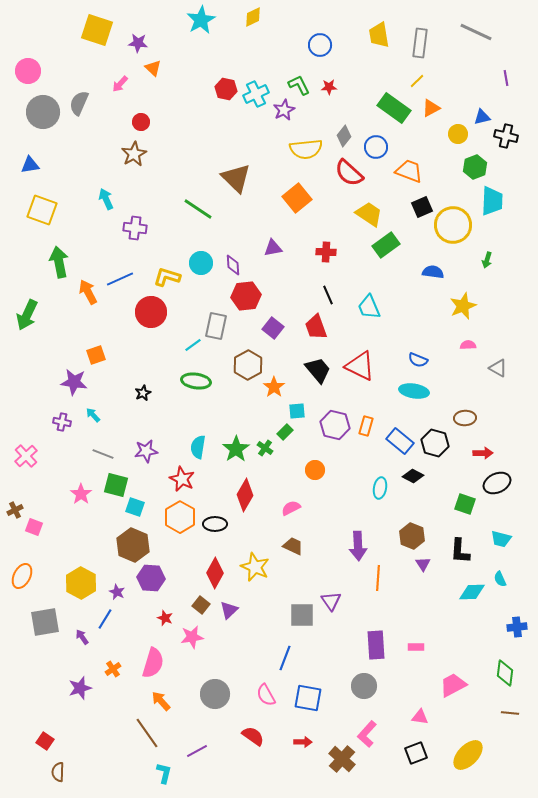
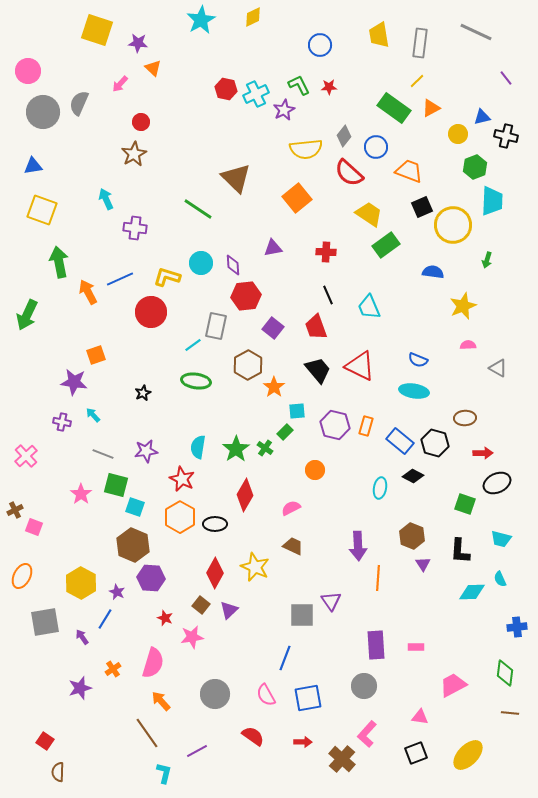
purple line at (506, 78): rotated 28 degrees counterclockwise
blue triangle at (30, 165): moved 3 px right, 1 px down
blue square at (308, 698): rotated 20 degrees counterclockwise
